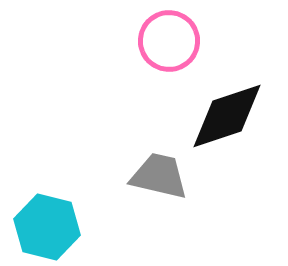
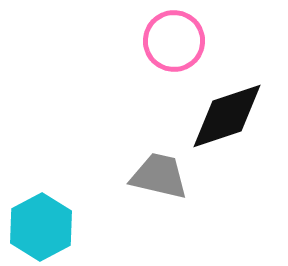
pink circle: moved 5 px right
cyan hexagon: moved 6 px left; rotated 18 degrees clockwise
